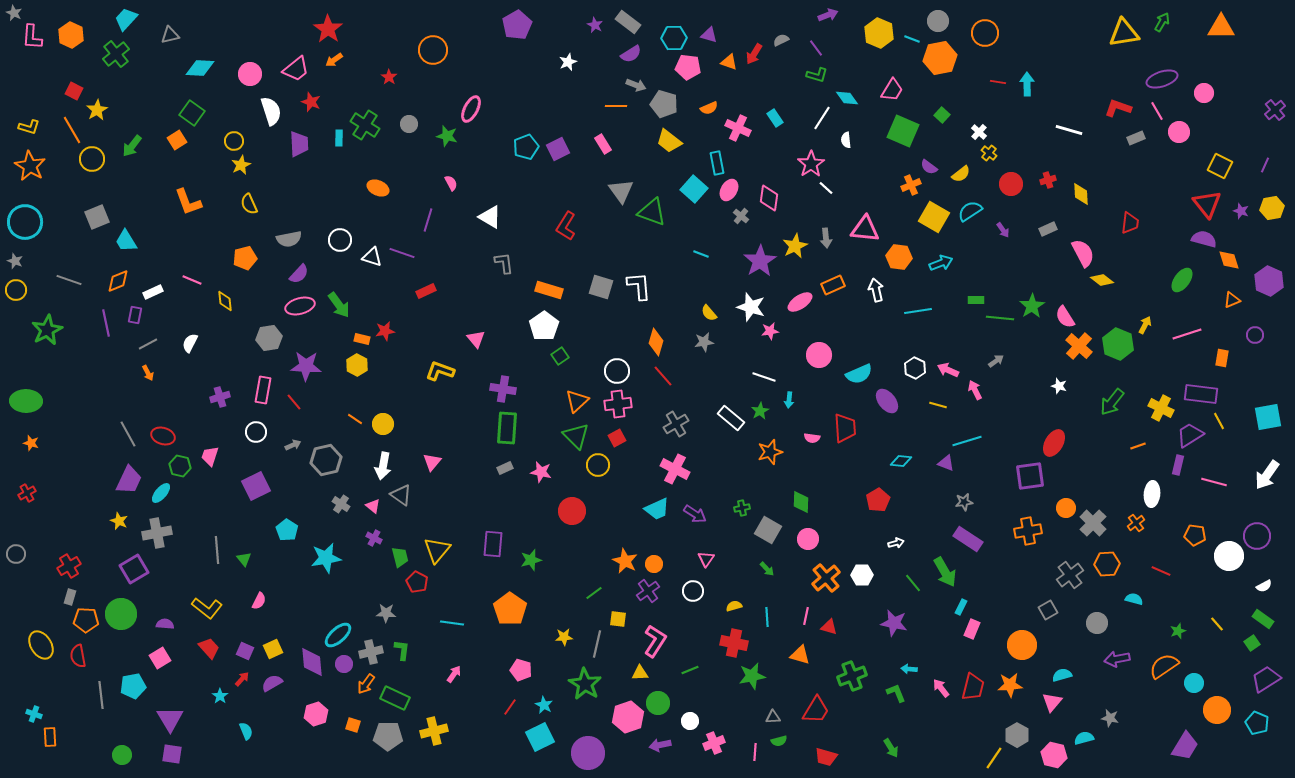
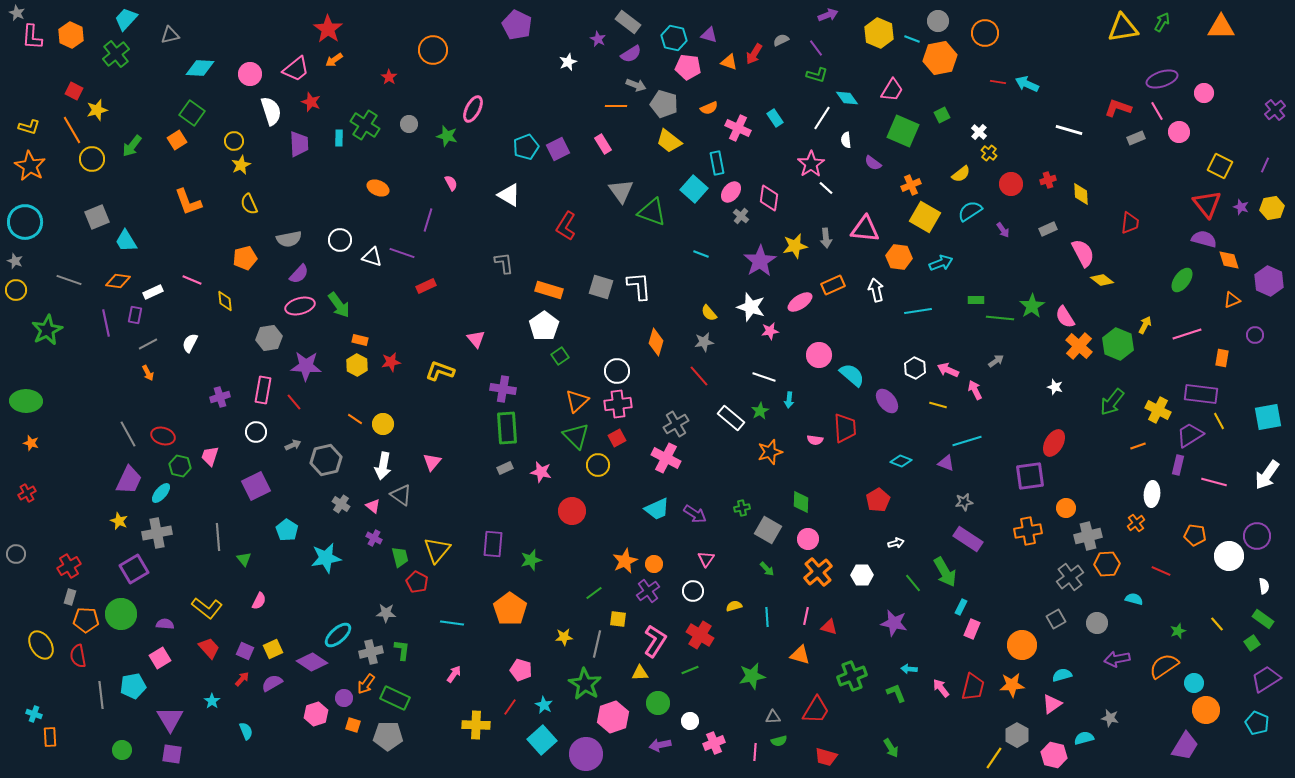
gray star at (14, 13): moved 3 px right
purple pentagon at (517, 25): rotated 16 degrees counterclockwise
purple star at (595, 25): moved 3 px right, 14 px down
yellow triangle at (1124, 33): moved 1 px left, 5 px up
cyan hexagon at (674, 38): rotated 15 degrees clockwise
cyan arrow at (1027, 84): rotated 65 degrees counterclockwise
pink ellipse at (471, 109): moved 2 px right
yellow star at (97, 110): rotated 15 degrees clockwise
green square at (942, 115): rotated 21 degrees clockwise
purple semicircle at (929, 167): moved 56 px left, 4 px up
pink ellipse at (729, 190): moved 2 px right, 2 px down; rotated 10 degrees clockwise
purple star at (1241, 211): moved 4 px up
white triangle at (490, 217): moved 19 px right, 22 px up
yellow square at (934, 217): moved 9 px left
yellow star at (795, 246): rotated 15 degrees clockwise
orange diamond at (118, 281): rotated 30 degrees clockwise
red rectangle at (426, 291): moved 5 px up
red star at (385, 331): moved 6 px right, 31 px down
orange rectangle at (362, 339): moved 2 px left, 1 px down
cyan semicircle at (859, 374): moved 7 px left, 1 px down; rotated 116 degrees counterclockwise
red line at (663, 376): moved 36 px right
white star at (1059, 386): moved 4 px left, 1 px down
yellow cross at (1161, 408): moved 3 px left, 2 px down
green rectangle at (507, 428): rotated 8 degrees counterclockwise
pink semicircle at (812, 438): moved 3 px right, 2 px down
cyan diamond at (901, 461): rotated 15 degrees clockwise
pink cross at (675, 469): moved 9 px left, 11 px up
gray cross at (1093, 523): moved 5 px left, 13 px down; rotated 32 degrees clockwise
gray line at (217, 550): moved 1 px right, 13 px up
orange star at (625, 561): rotated 20 degrees clockwise
gray cross at (1070, 575): moved 2 px down
orange cross at (826, 578): moved 8 px left, 6 px up
white semicircle at (1264, 586): rotated 70 degrees counterclockwise
gray square at (1048, 610): moved 8 px right, 9 px down
red cross at (734, 643): moved 34 px left, 8 px up; rotated 20 degrees clockwise
purple diamond at (312, 662): rotated 52 degrees counterclockwise
purple circle at (344, 664): moved 34 px down
orange star at (1010, 685): moved 2 px right
cyan star at (220, 696): moved 8 px left, 5 px down
pink triangle at (1052, 702): moved 2 px down; rotated 15 degrees clockwise
orange circle at (1217, 710): moved 11 px left
pink hexagon at (628, 717): moved 15 px left
yellow cross at (434, 731): moved 42 px right, 6 px up; rotated 16 degrees clockwise
cyan square at (540, 737): moved 2 px right, 3 px down; rotated 16 degrees counterclockwise
purple circle at (588, 753): moved 2 px left, 1 px down
green circle at (122, 755): moved 5 px up
